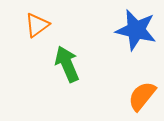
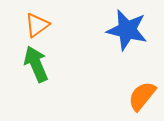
blue star: moved 9 px left
green arrow: moved 31 px left
